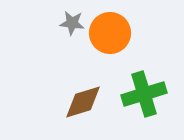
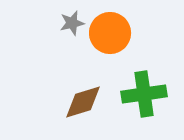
gray star: rotated 20 degrees counterclockwise
green cross: rotated 9 degrees clockwise
